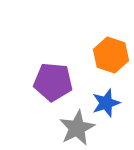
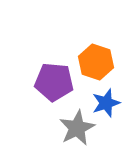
orange hexagon: moved 15 px left, 7 px down
purple pentagon: moved 1 px right
